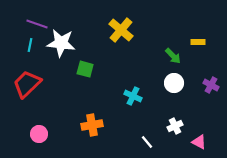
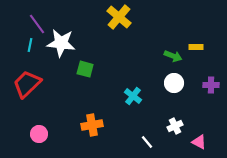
purple line: rotated 35 degrees clockwise
yellow cross: moved 2 px left, 13 px up
yellow rectangle: moved 2 px left, 5 px down
green arrow: rotated 24 degrees counterclockwise
purple cross: rotated 28 degrees counterclockwise
cyan cross: rotated 12 degrees clockwise
